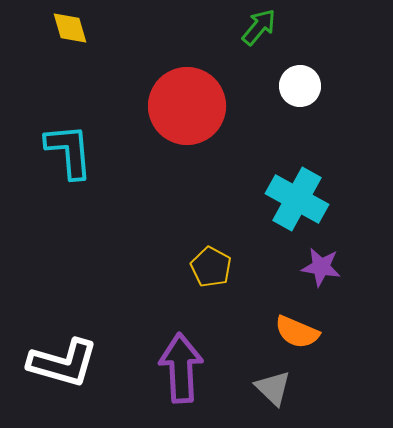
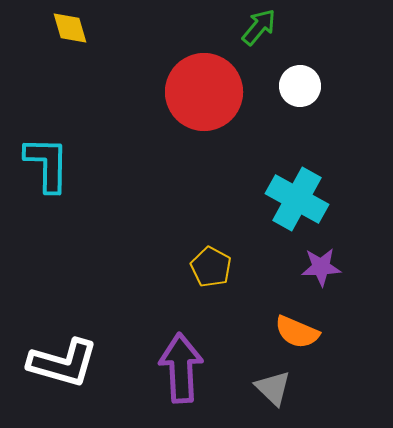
red circle: moved 17 px right, 14 px up
cyan L-shape: moved 22 px left, 13 px down; rotated 6 degrees clockwise
purple star: rotated 12 degrees counterclockwise
